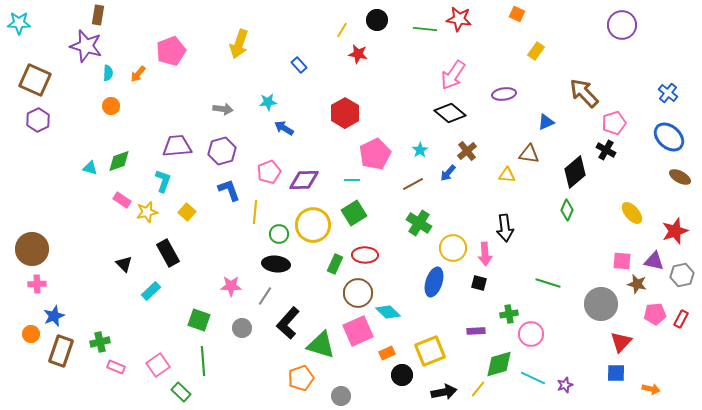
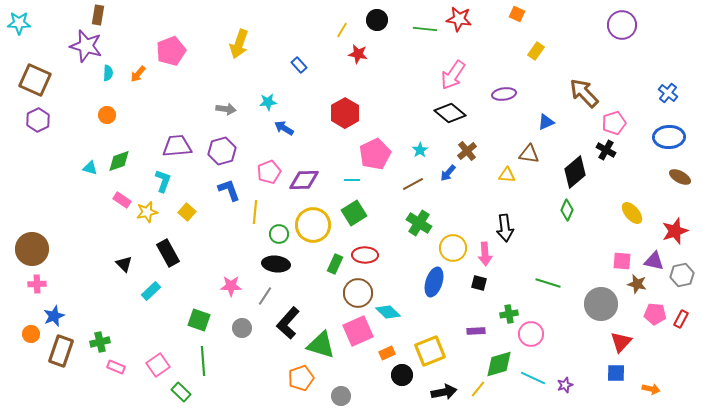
orange circle at (111, 106): moved 4 px left, 9 px down
gray arrow at (223, 109): moved 3 px right
blue ellipse at (669, 137): rotated 44 degrees counterclockwise
pink pentagon at (655, 314): rotated 10 degrees clockwise
